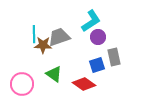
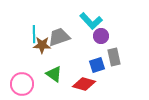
cyan L-shape: rotated 80 degrees clockwise
purple circle: moved 3 px right, 1 px up
brown star: moved 1 px left
red diamond: rotated 20 degrees counterclockwise
